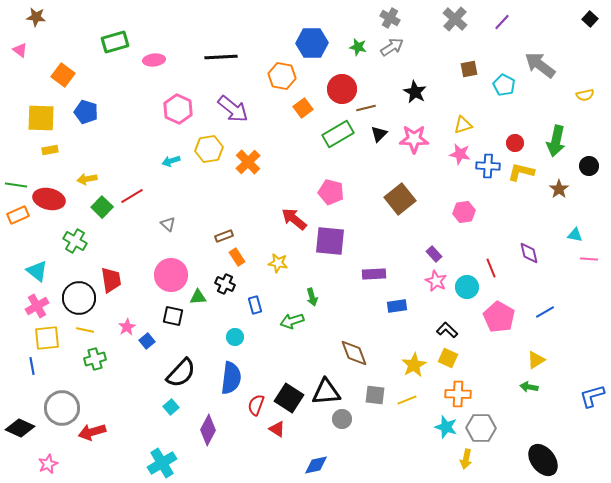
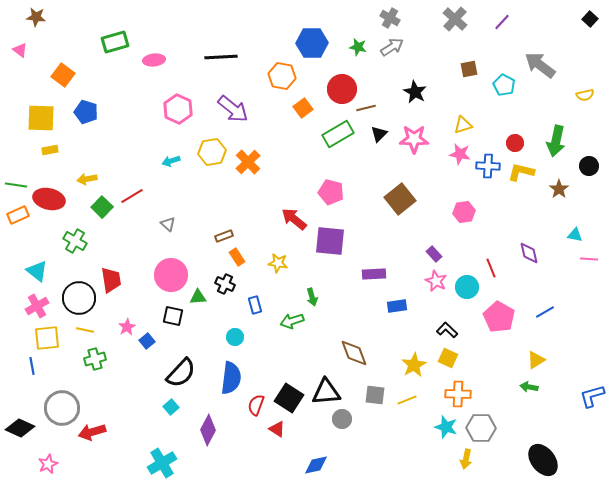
yellow hexagon at (209, 149): moved 3 px right, 3 px down
